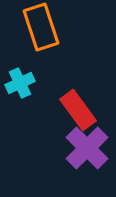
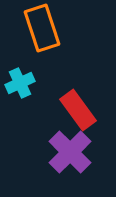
orange rectangle: moved 1 px right, 1 px down
purple cross: moved 17 px left, 4 px down
